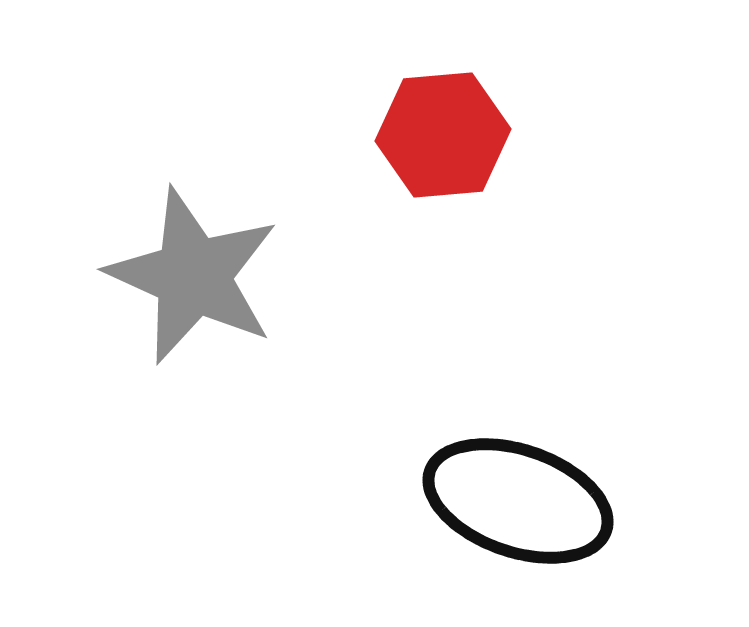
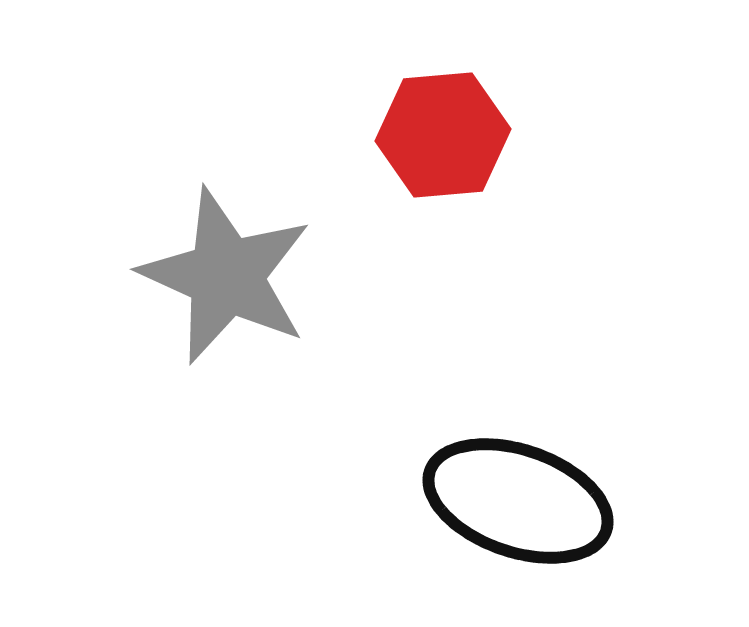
gray star: moved 33 px right
